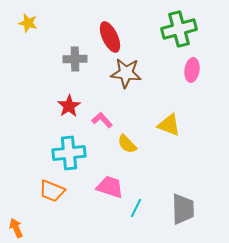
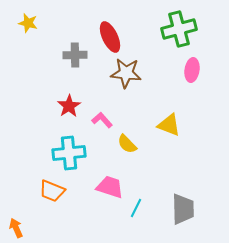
gray cross: moved 4 px up
